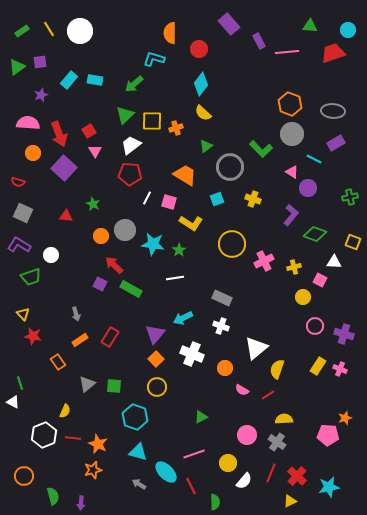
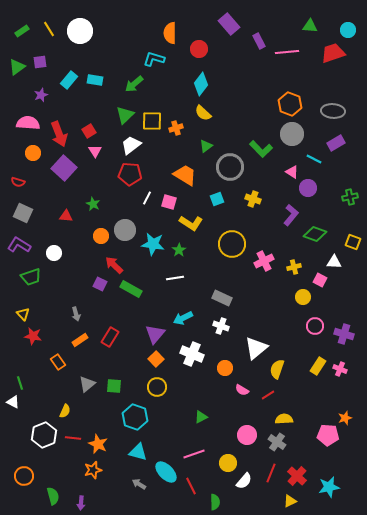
white circle at (51, 255): moved 3 px right, 2 px up
